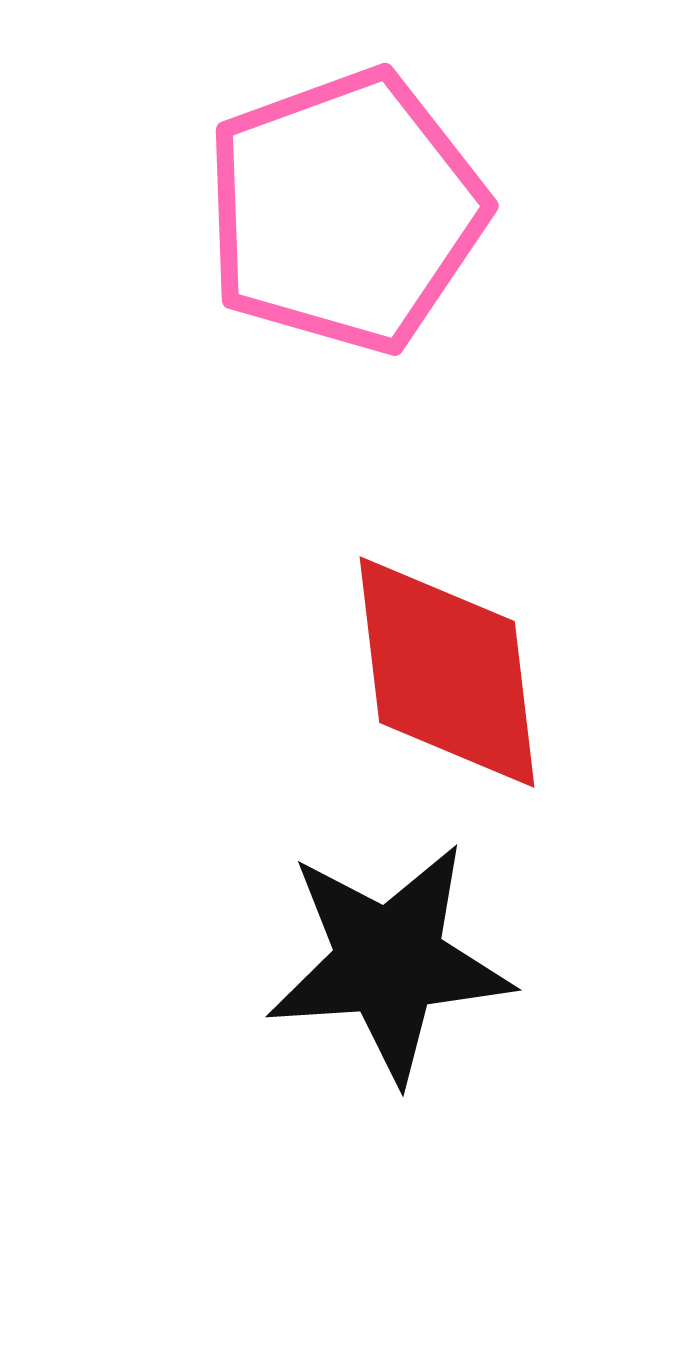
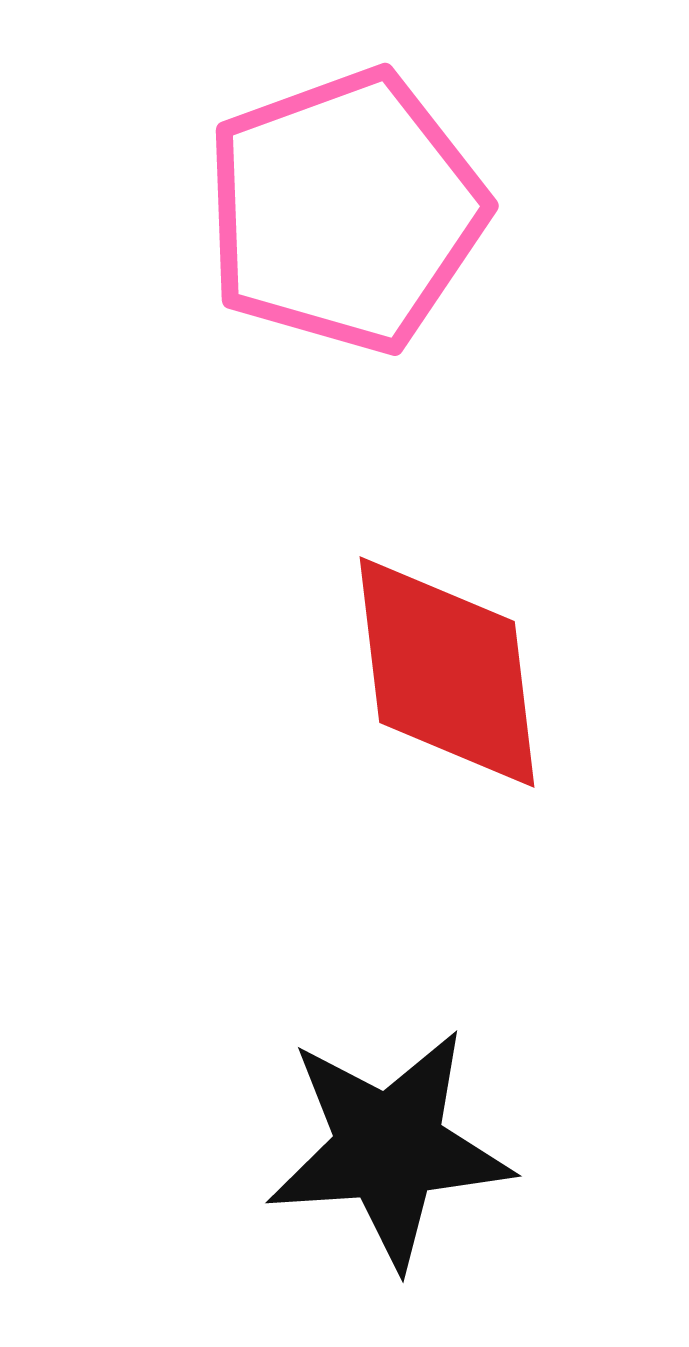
black star: moved 186 px down
